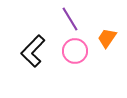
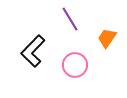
pink circle: moved 14 px down
